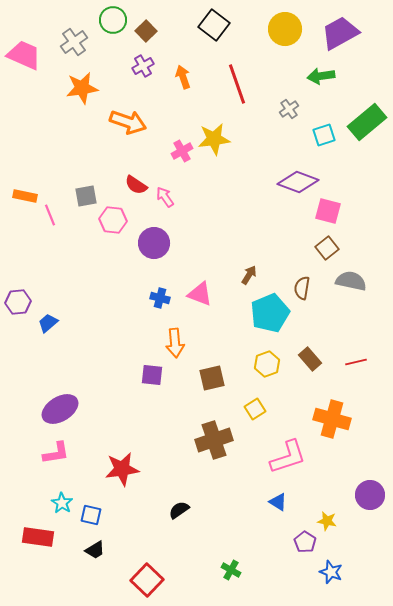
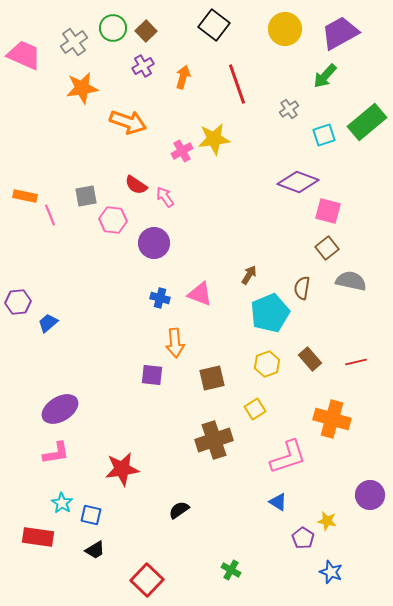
green circle at (113, 20): moved 8 px down
green arrow at (321, 76): moved 4 px right; rotated 40 degrees counterclockwise
orange arrow at (183, 77): rotated 35 degrees clockwise
purple pentagon at (305, 542): moved 2 px left, 4 px up
